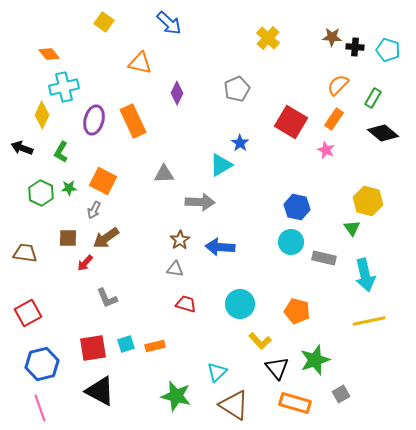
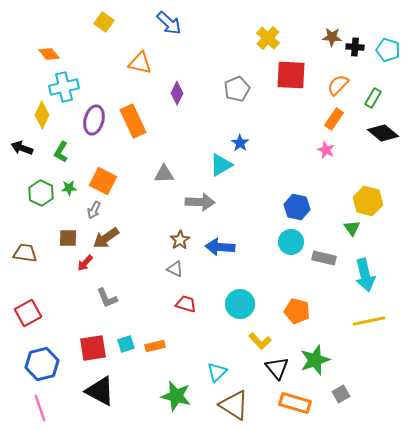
red square at (291, 122): moved 47 px up; rotated 28 degrees counterclockwise
gray triangle at (175, 269): rotated 18 degrees clockwise
